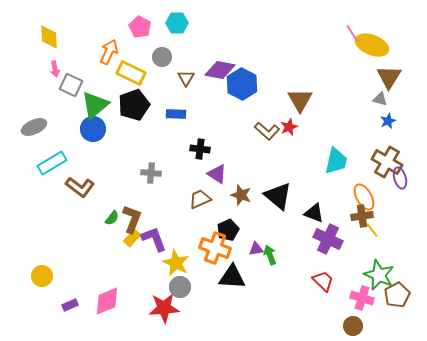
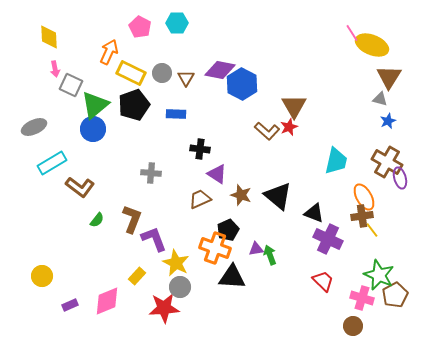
gray circle at (162, 57): moved 16 px down
brown triangle at (300, 100): moved 6 px left, 6 px down
green semicircle at (112, 218): moved 15 px left, 2 px down
yellow rectangle at (132, 238): moved 5 px right, 38 px down
brown pentagon at (397, 295): moved 2 px left
